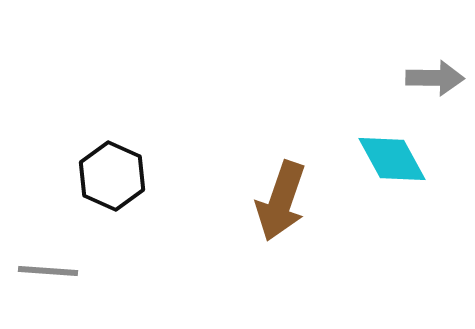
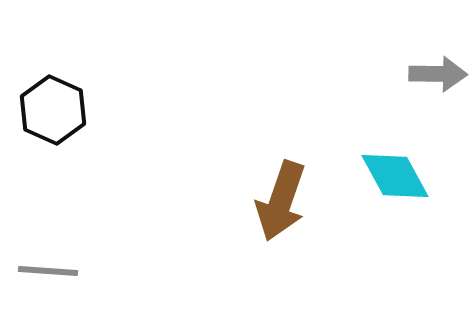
gray arrow: moved 3 px right, 4 px up
cyan diamond: moved 3 px right, 17 px down
black hexagon: moved 59 px left, 66 px up
